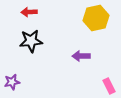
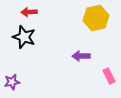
black star: moved 7 px left, 4 px up; rotated 25 degrees clockwise
pink rectangle: moved 10 px up
